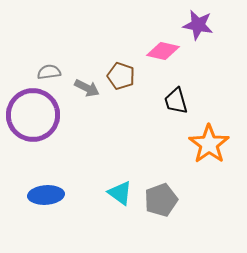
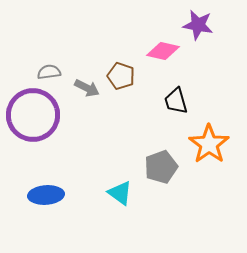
gray pentagon: moved 33 px up
